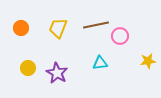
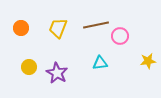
yellow circle: moved 1 px right, 1 px up
